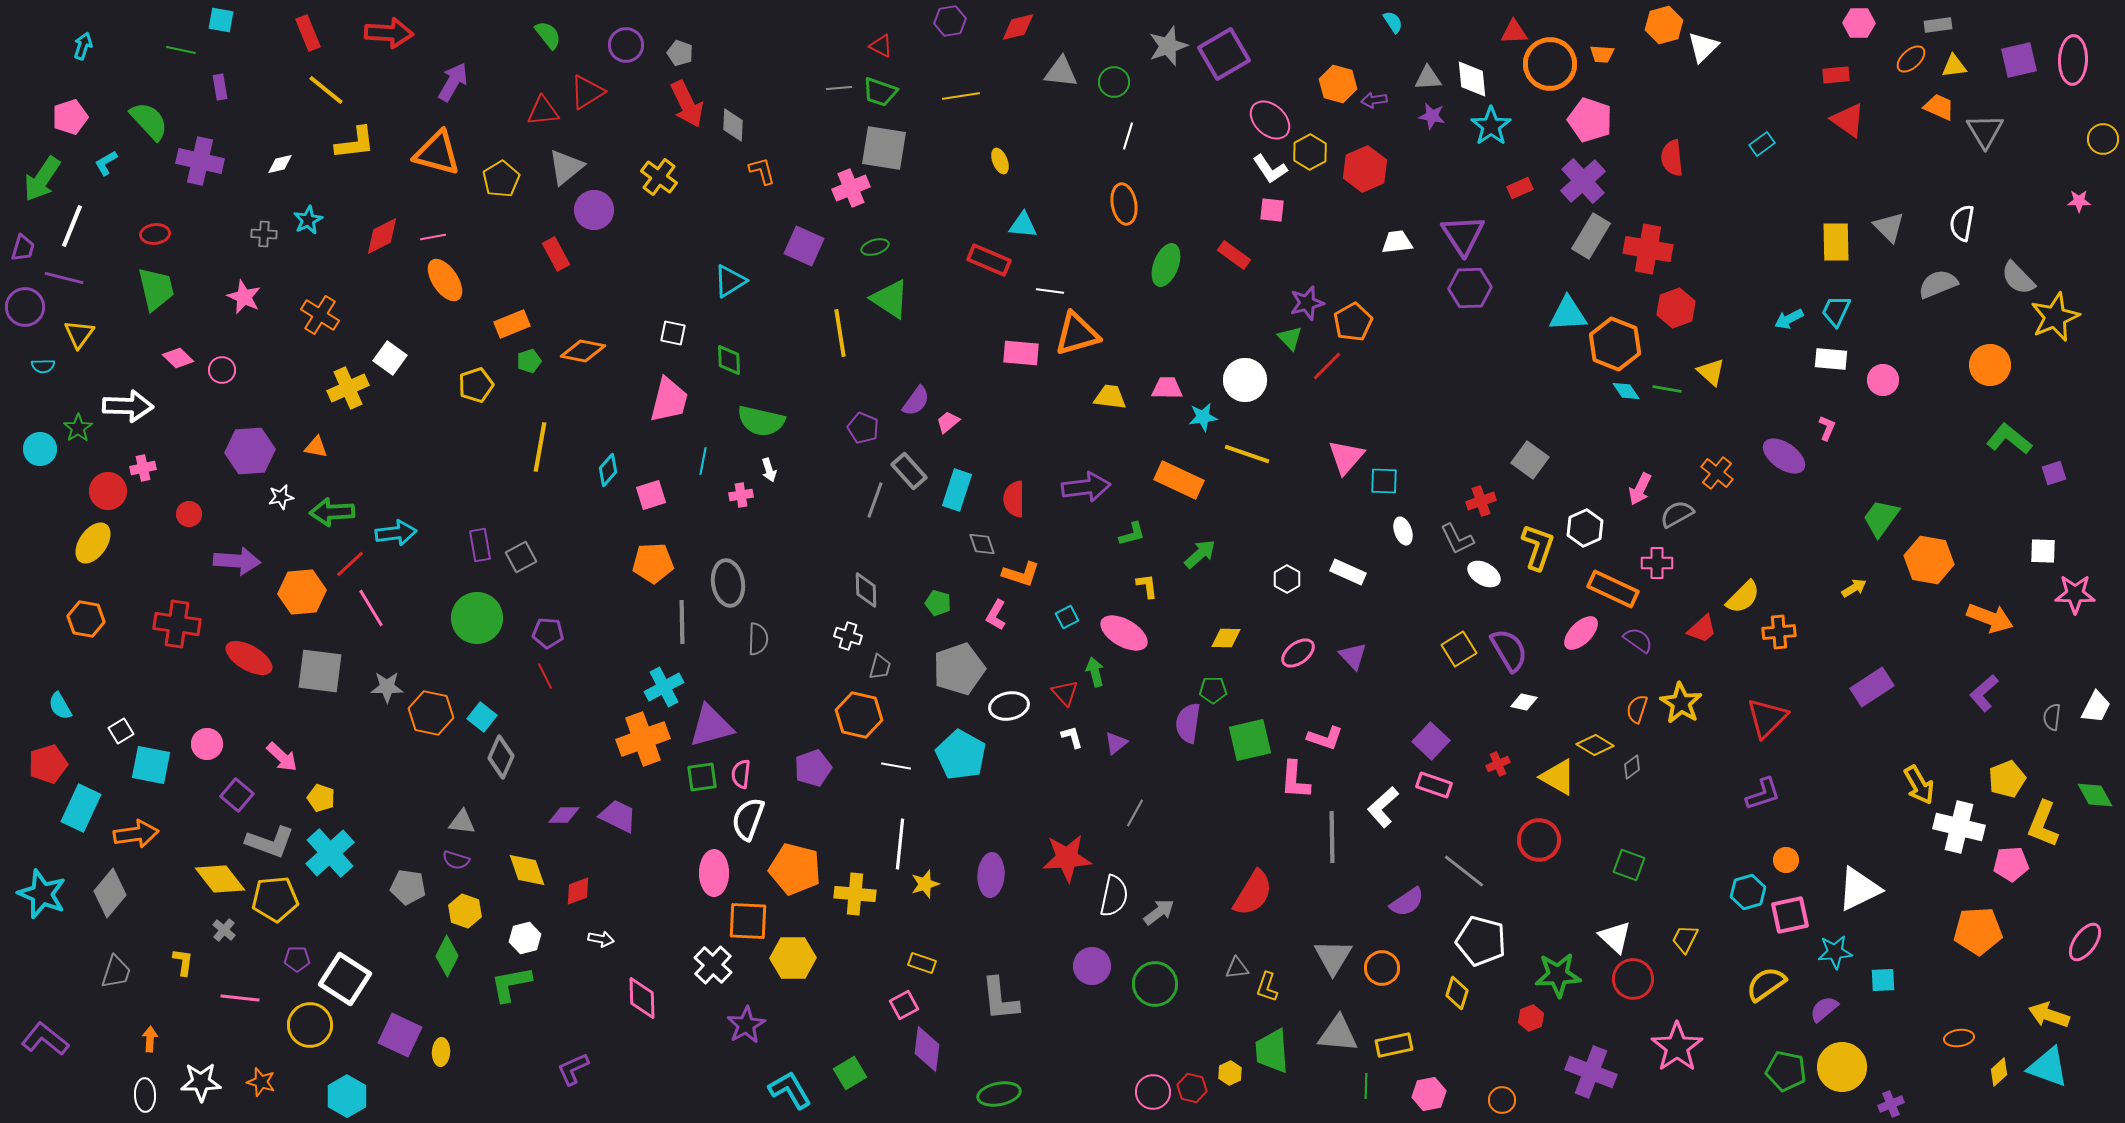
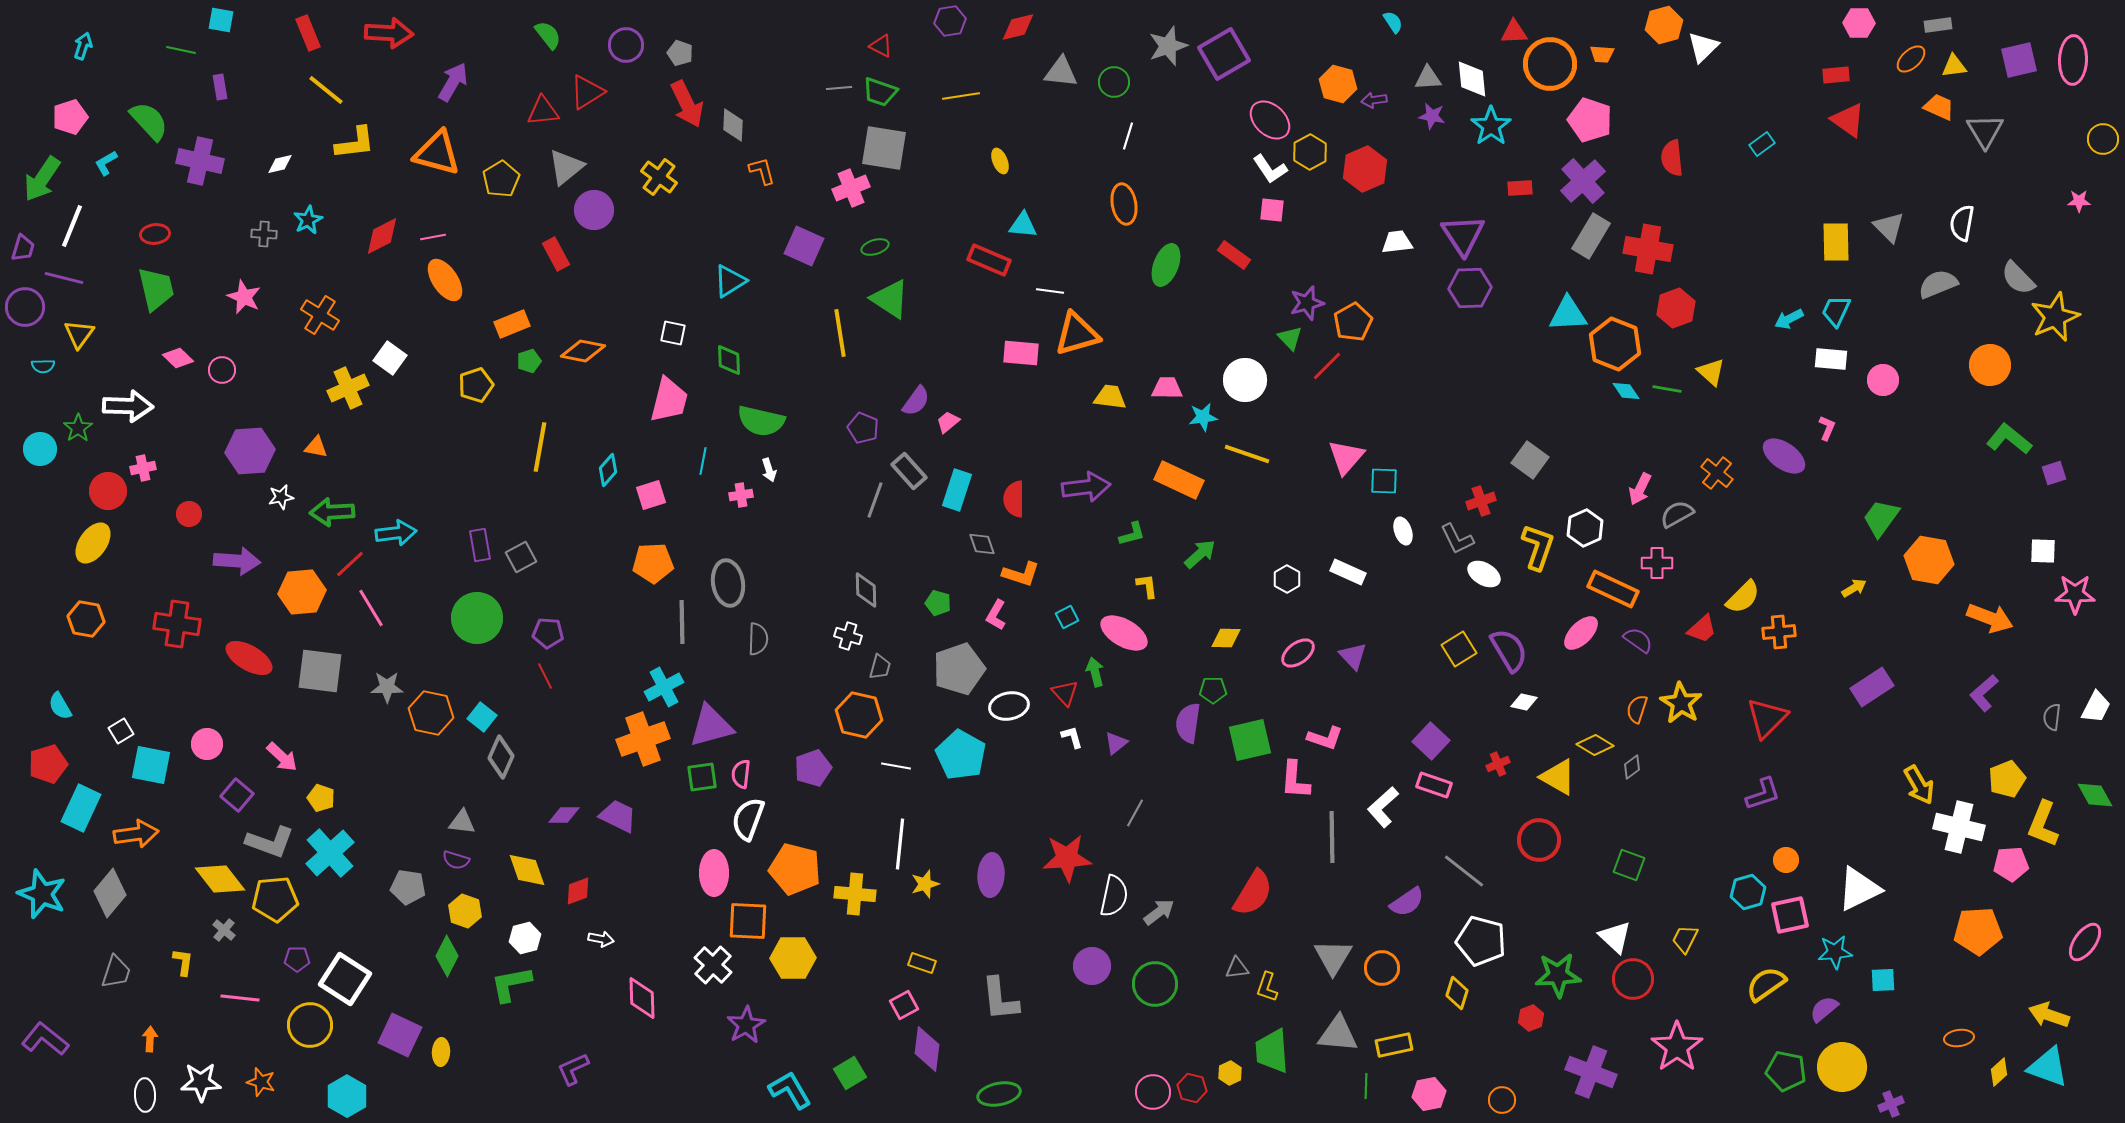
red rectangle at (1520, 188): rotated 20 degrees clockwise
